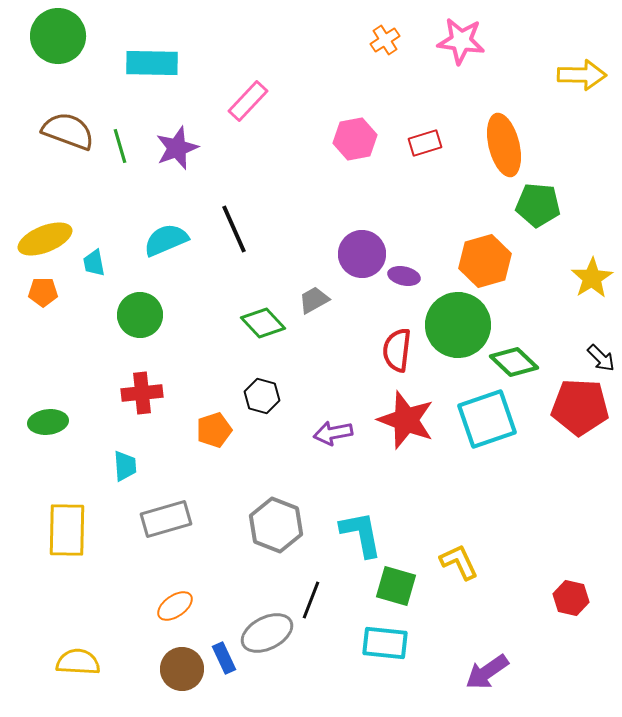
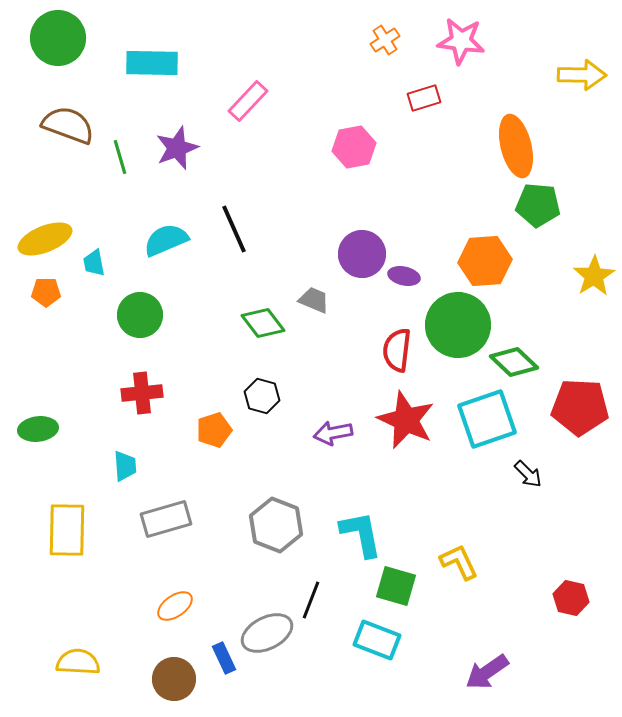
green circle at (58, 36): moved 2 px down
brown semicircle at (68, 131): moved 6 px up
pink hexagon at (355, 139): moved 1 px left, 8 px down
red rectangle at (425, 143): moved 1 px left, 45 px up
orange ellipse at (504, 145): moved 12 px right, 1 px down
green line at (120, 146): moved 11 px down
orange hexagon at (485, 261): rotated 12 degrees clockwise
yellow star at (592, 278): moved 2 px right, 2 px up
orange pentagon at (43, 292): moved 3 px right
gray trapezoid at (314, 300): rotated 52 degrees clockwise
green diamond at (263, 323): rotated 6 degrees clockwise
black arrow at (601, 358): moved 73 px left, 116 px down
red star at (406, 420): rotated 4 degrees clockwise
green ellipse at (48, 422): moved 10 px left, 7 px down
cyan rectangle at (385, 643): moved 8 px left, 3 px up; rotated 15 degrees clockwise
brown circle at (182, 669): moved 8 px left, 10 px down
